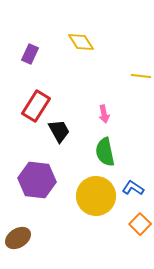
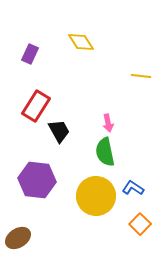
pink arrow: moved 4 px right, 9 px down
